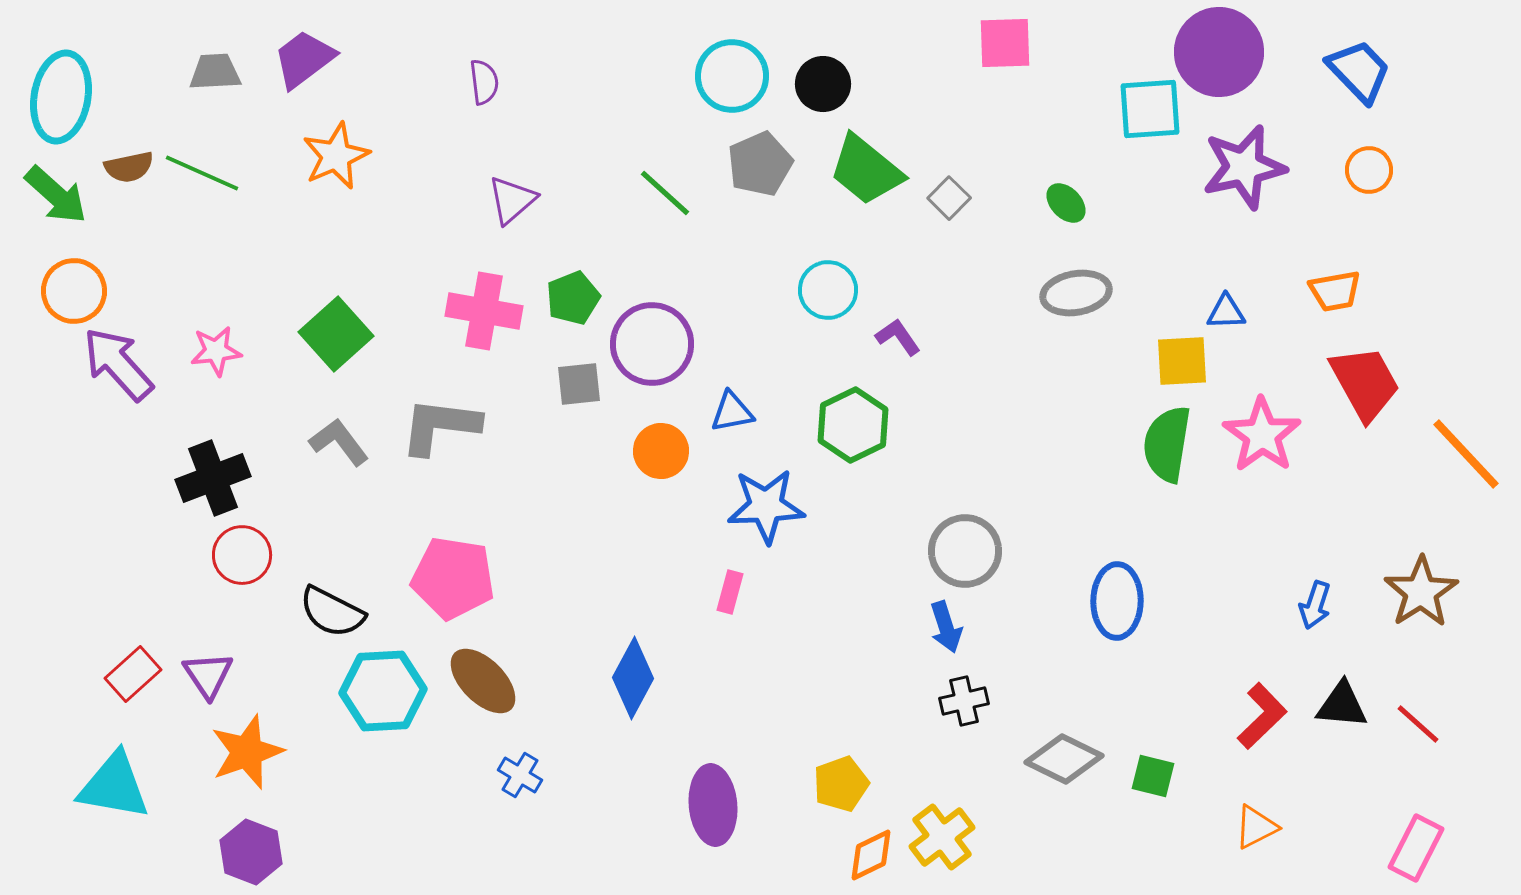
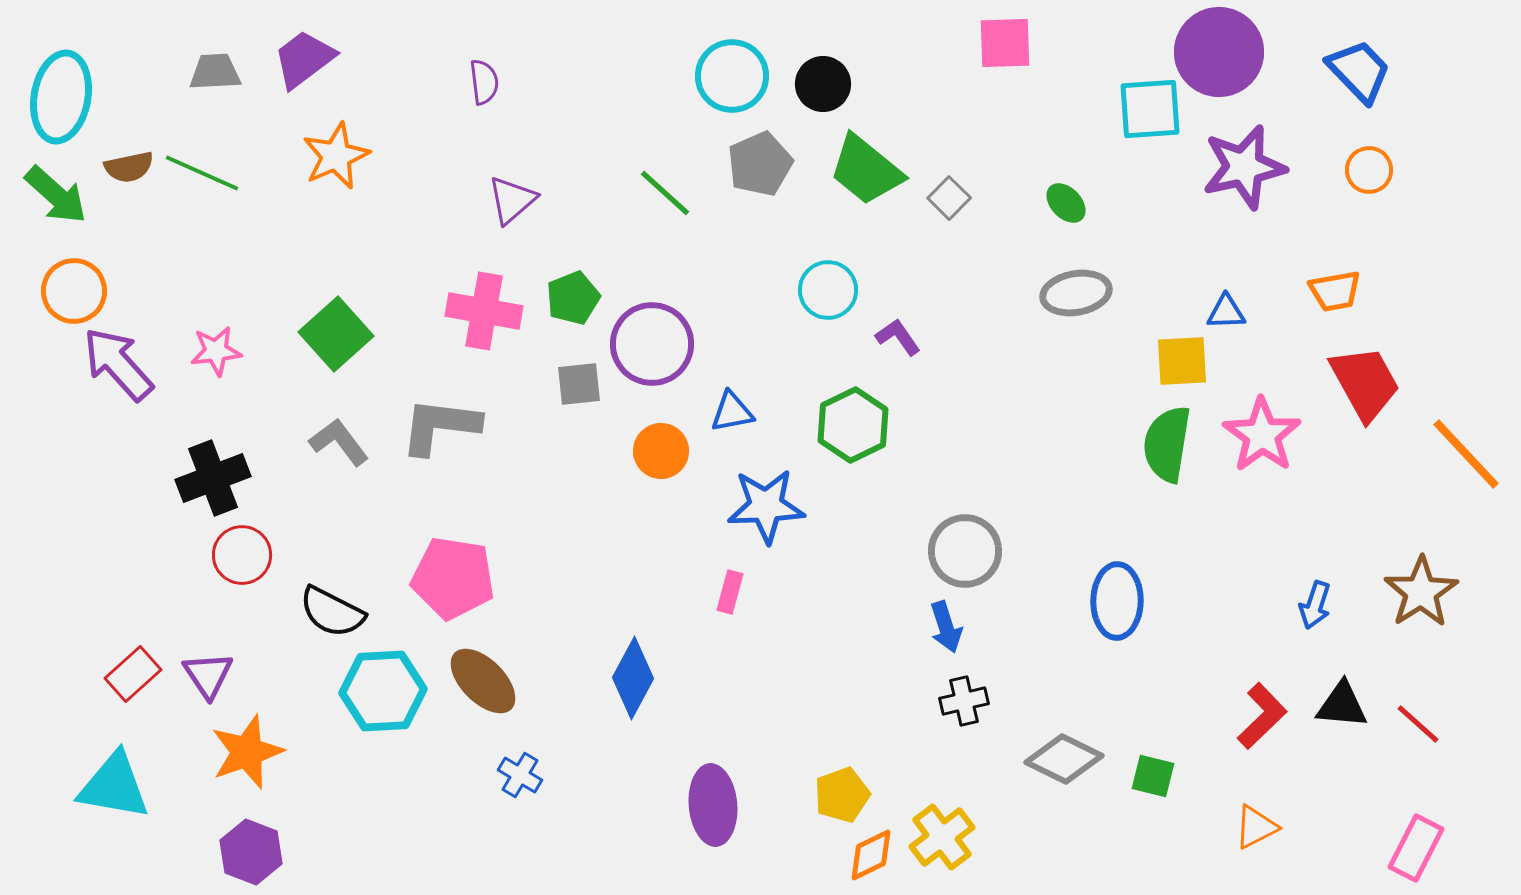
yellow pentagon at (841, 784): moved 1 px right, 11 px down
